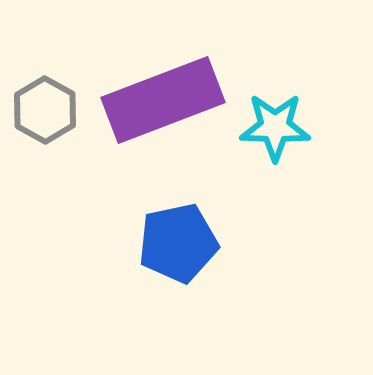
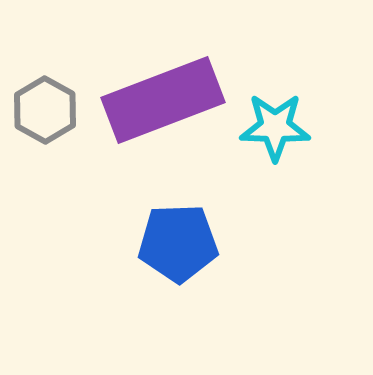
blue pentagon: rotated 10 degrees clockwise
